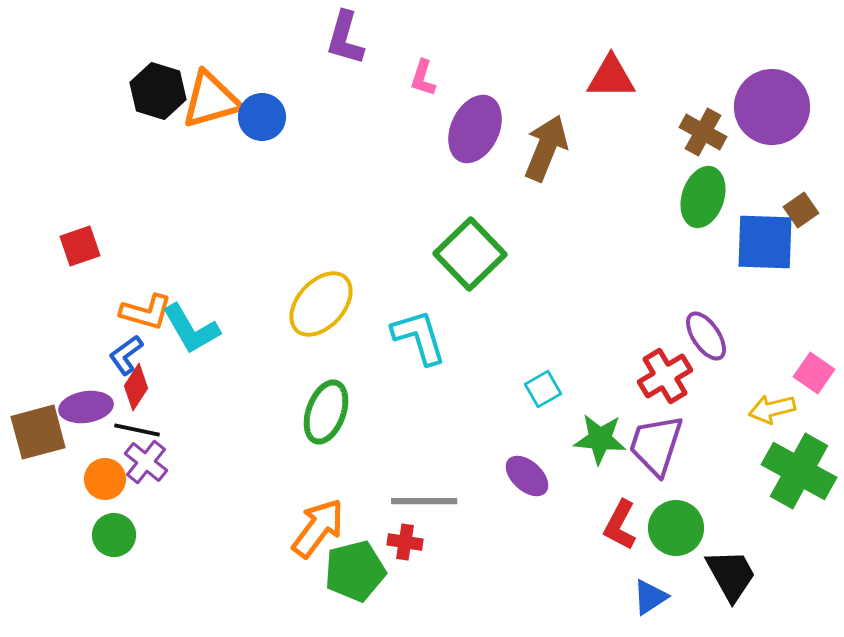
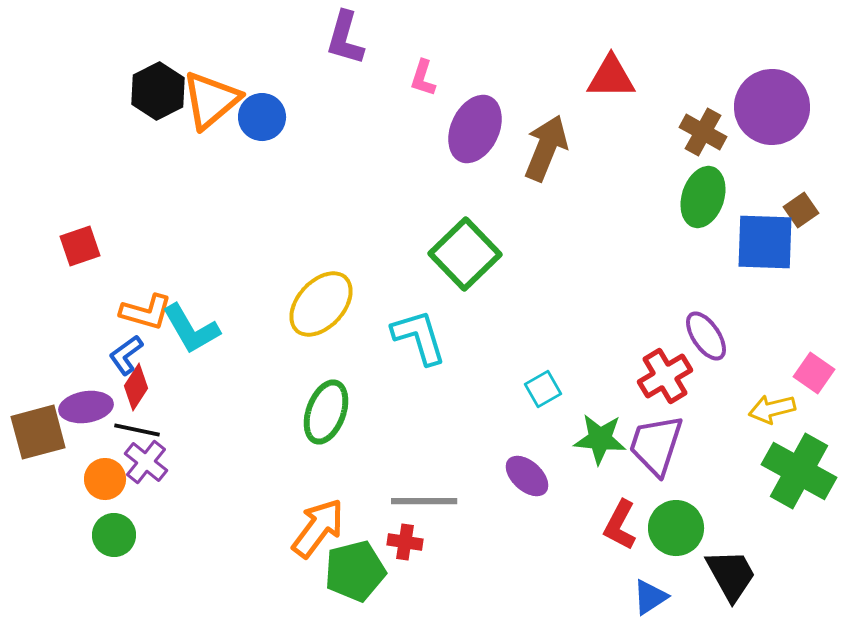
black hexagon at (158, 91): rotated 16 degrees clockwise
orange triangle at (211, 100): rotated 24 degrees counterclockwise
green square at (470, 254): moved 5 px left
